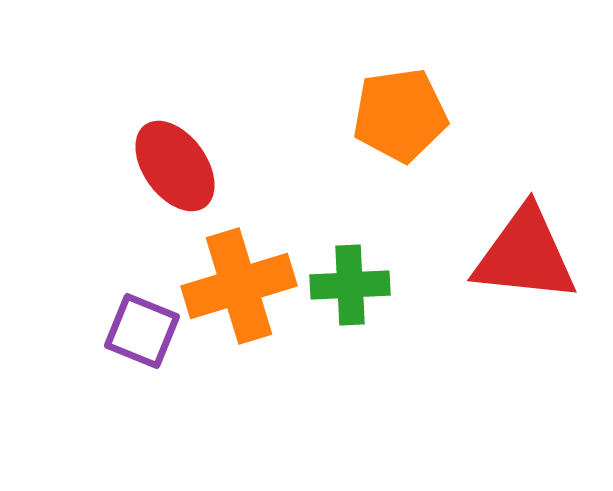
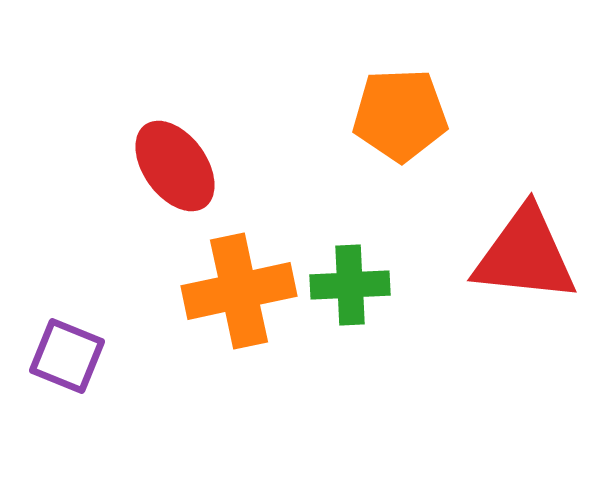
orange pentagon: rotated 6 degrees clockwise
orange cross: moved 5 px down; rotated 5 degrees clockwise
purple square: moved 75 px left, 25 px down
